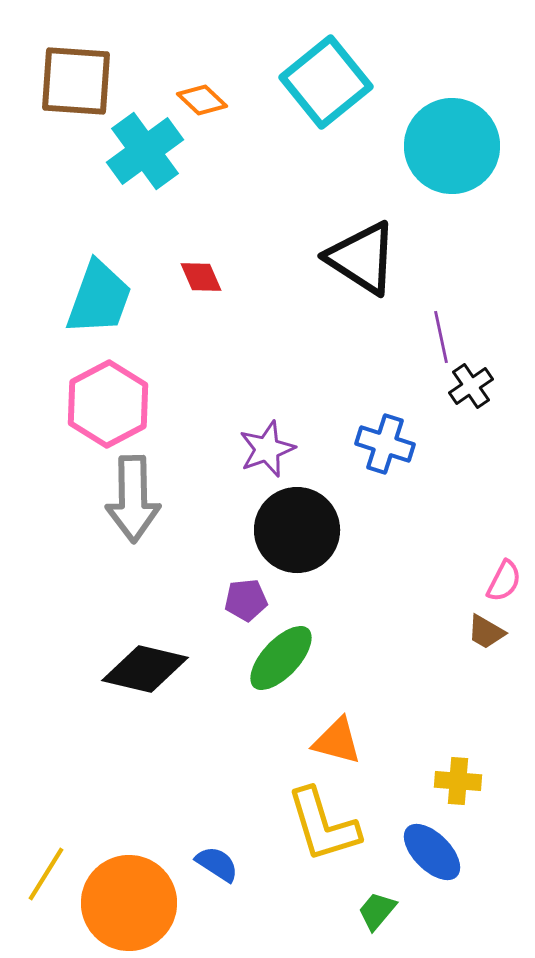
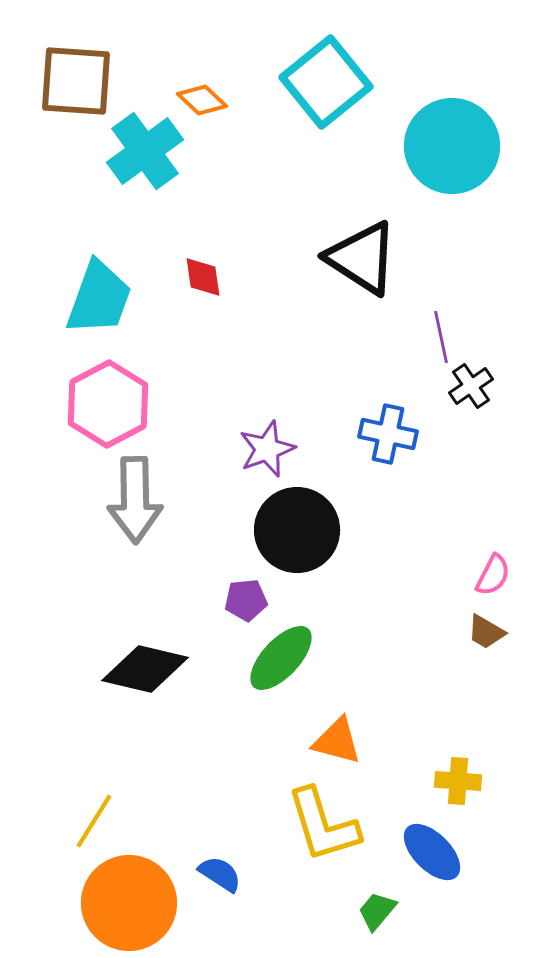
red diamond: moved 2 px right; rotated 15 degrees clockwise
blue cross: moved 3 px right, 10 px up; rotated 6 degrees counterclockwise
gray arrow: moved 2 px right, 1 px down
pink semicircle: moved 11 px left, 6 px up
blue semicircle: moved 3 px right, 10 px down
yellow line: moved 48 px right, 53 px up
